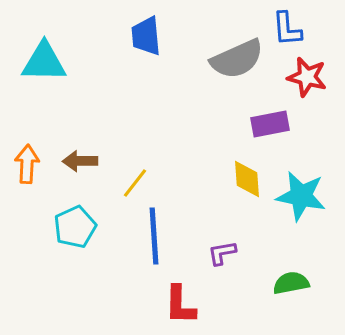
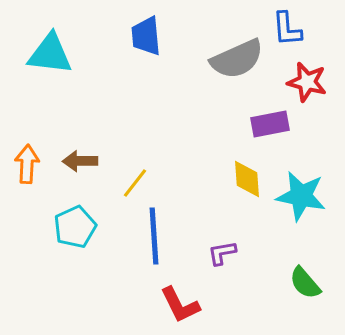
cyan triangle: moved 6 px right, 8 px up; rotated 6 degrees clockwise
red star: moved 5 px down
green semicircle: moved 14 px right; rotated 120 degrees counterclockwise
red L-shape: rotated 27 degrees counterclockwise
